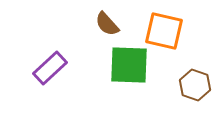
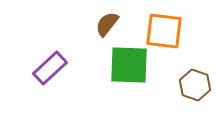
brown semicircle: rotated 80 degrees clockwise
orange square: rotated 6 degrees counterclockwise
